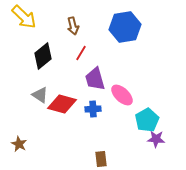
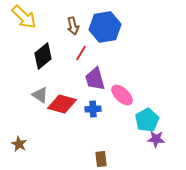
blue hexagon: moved 20 px left
